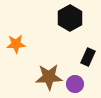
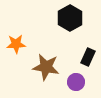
brown star: moved 3 px left, 10 px up; rotated 12 degrees clockwise
purple circle: moved 1 px right, 2 px up
